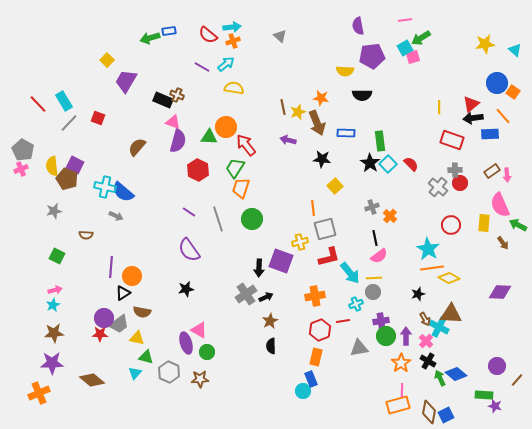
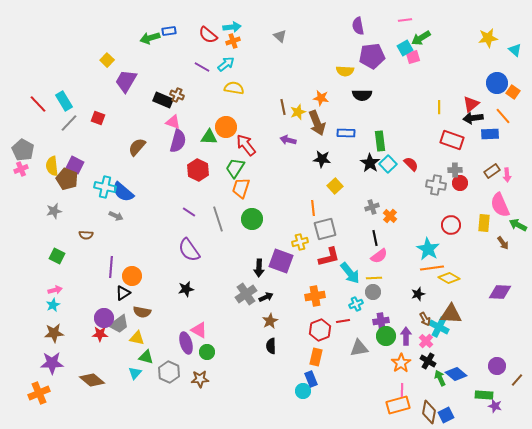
yellow star at (485, 44): moved 3 px right, 6 px up
gray cross at (438, 187): moved 2 px left, 2 px up; rotated 30 degrees counterclockwise
